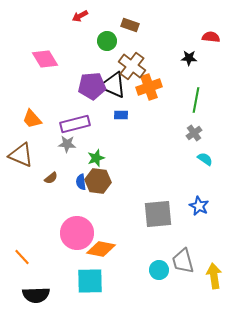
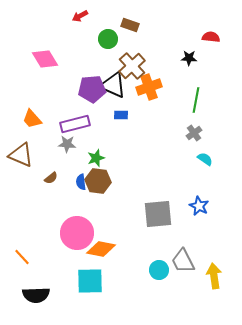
green circle: moved 1 px right, 2 px up
brown cross: rotated 12 degrees clockwise
purple pentagon: moved 3 px down
gray trapezoid: rotated 12 degrees counterclockwise
